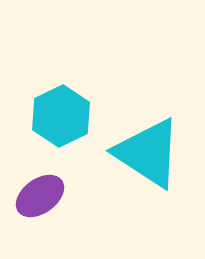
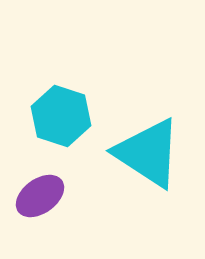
cyan hexagon: rotated 16 degrees counterclockwise
